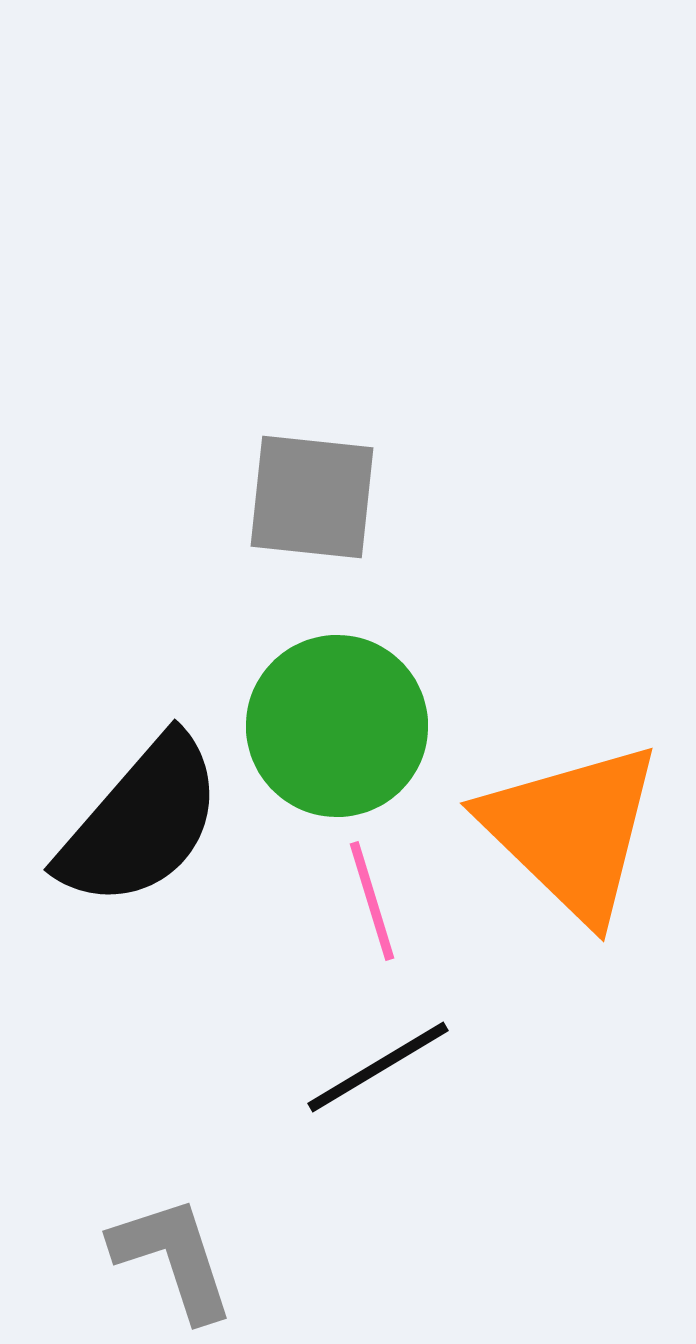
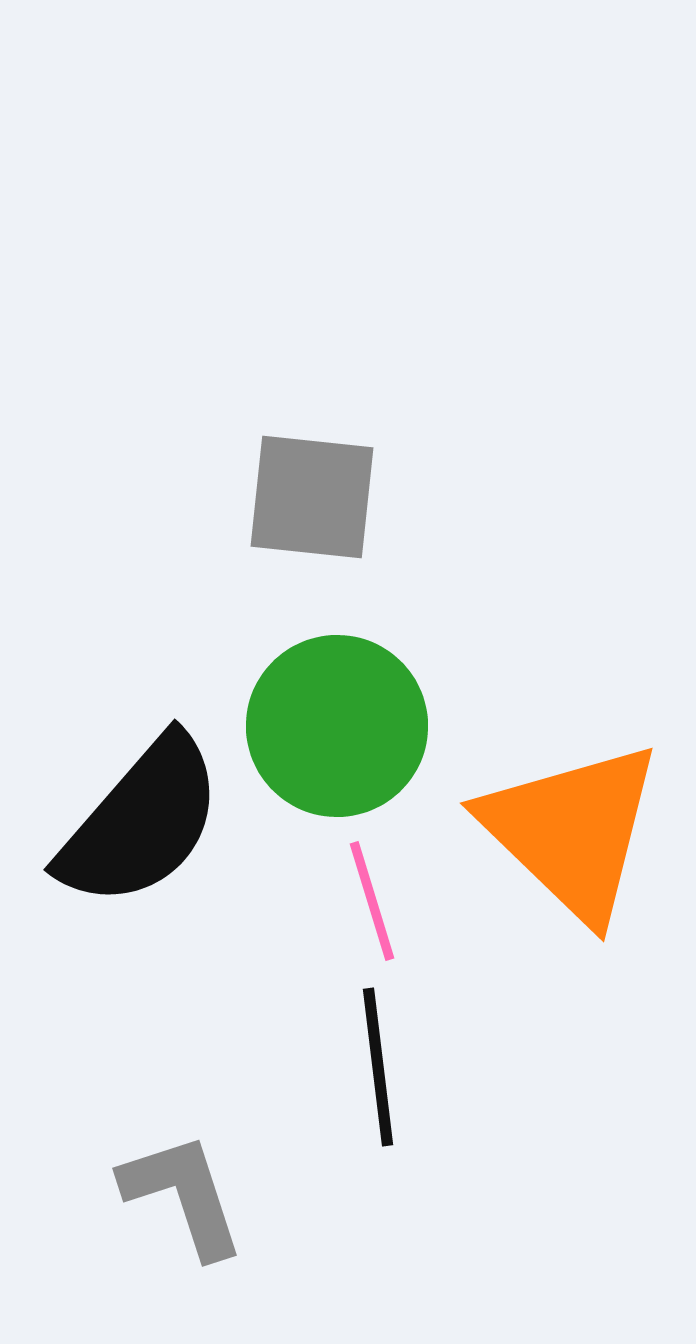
black line: rotated 66 degrees counterclockwise
gray L-shape: moved 10 px right, 63 px up
